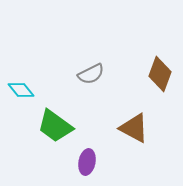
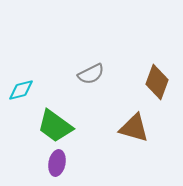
brown diamond: moved 3 px left, 8 px down
cyan diamond: rotated 64 degrees counterclockwise
brown triangle: rotated 12 degrees counterclockwise
purple ellipse: moved 30 px left, 1 px down
